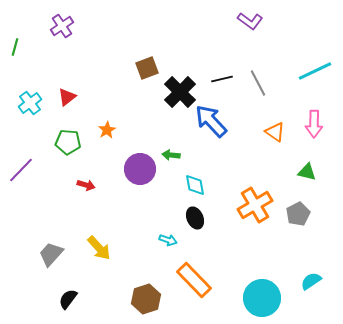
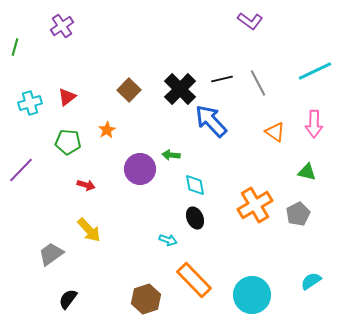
brown square: moved 18 px left, 22 px down; rotated 25 degrees counterclockwise
black cross: moved 3 px up
cyan cross: rotated 20 degrees clockwise
yellow arrow: moved 10 px left, 18 px up
gray trapezoid: rotated 12 degrees clockwise
cyan circle: moved 10 px left, 3 px up
